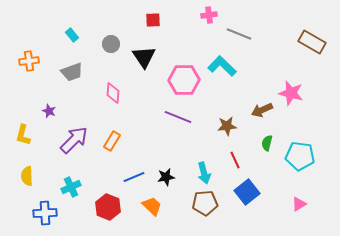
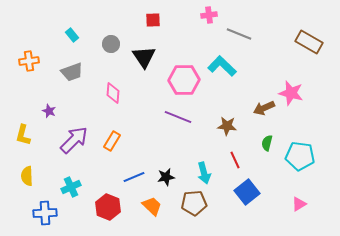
brown rectangle: moved 3 px left
brown arrow: moved 2 px right, 2 px up
brown star: rotated 12 degrees clockwise
brown pentagon: moved 11 px left
